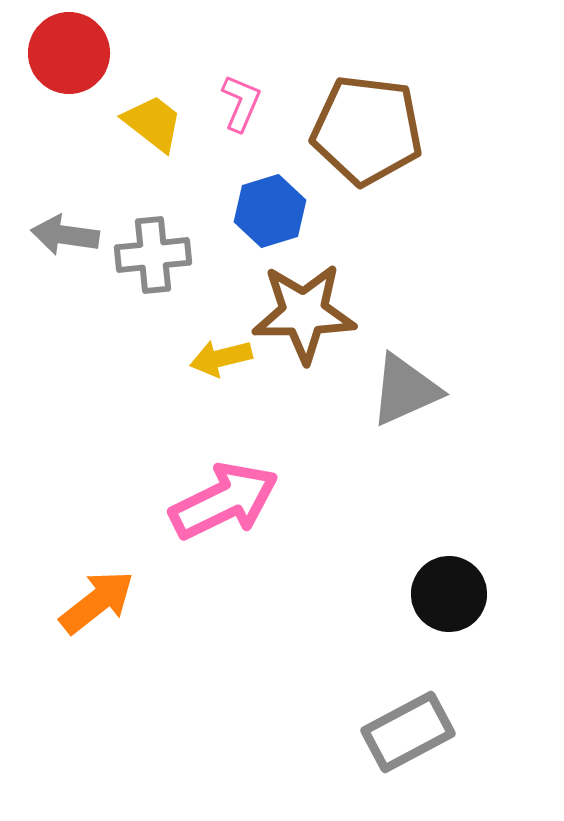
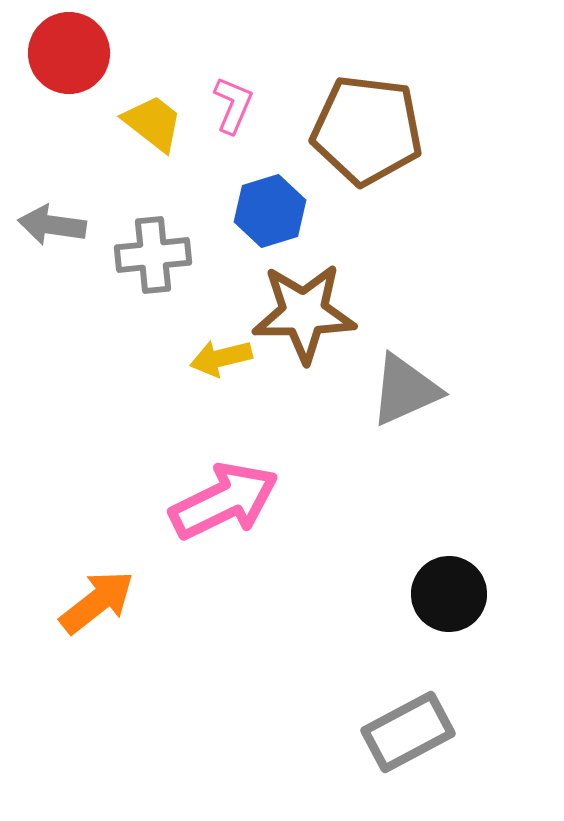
pink L-shape: moved 8 px left, 2 px down
gray arrow: moved 13 px left, 10 px up
